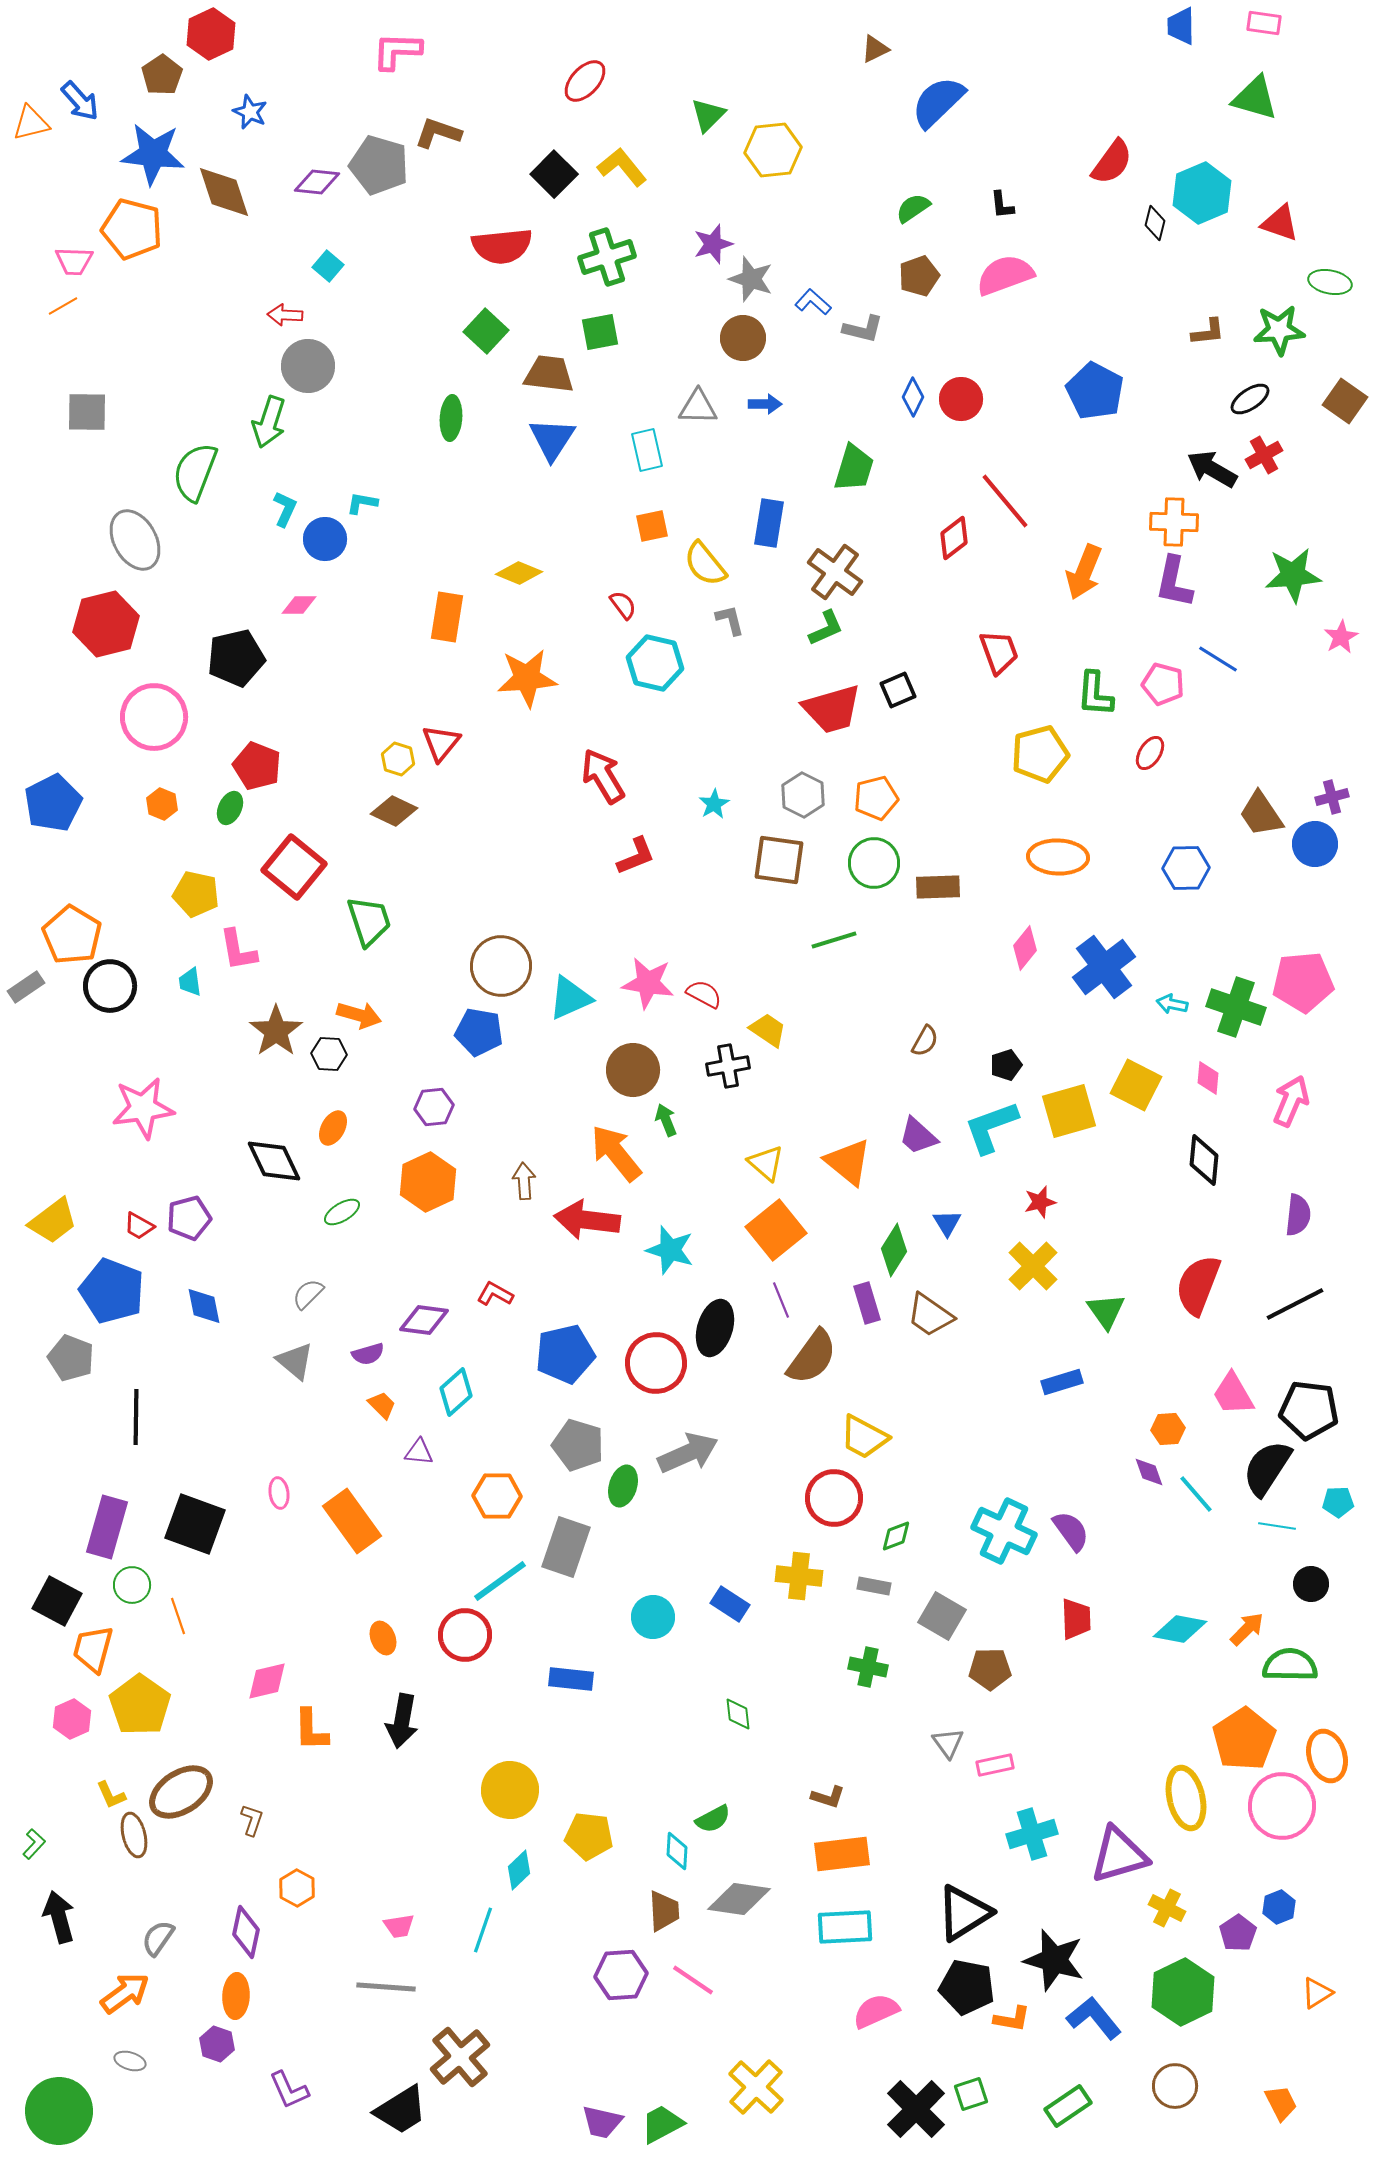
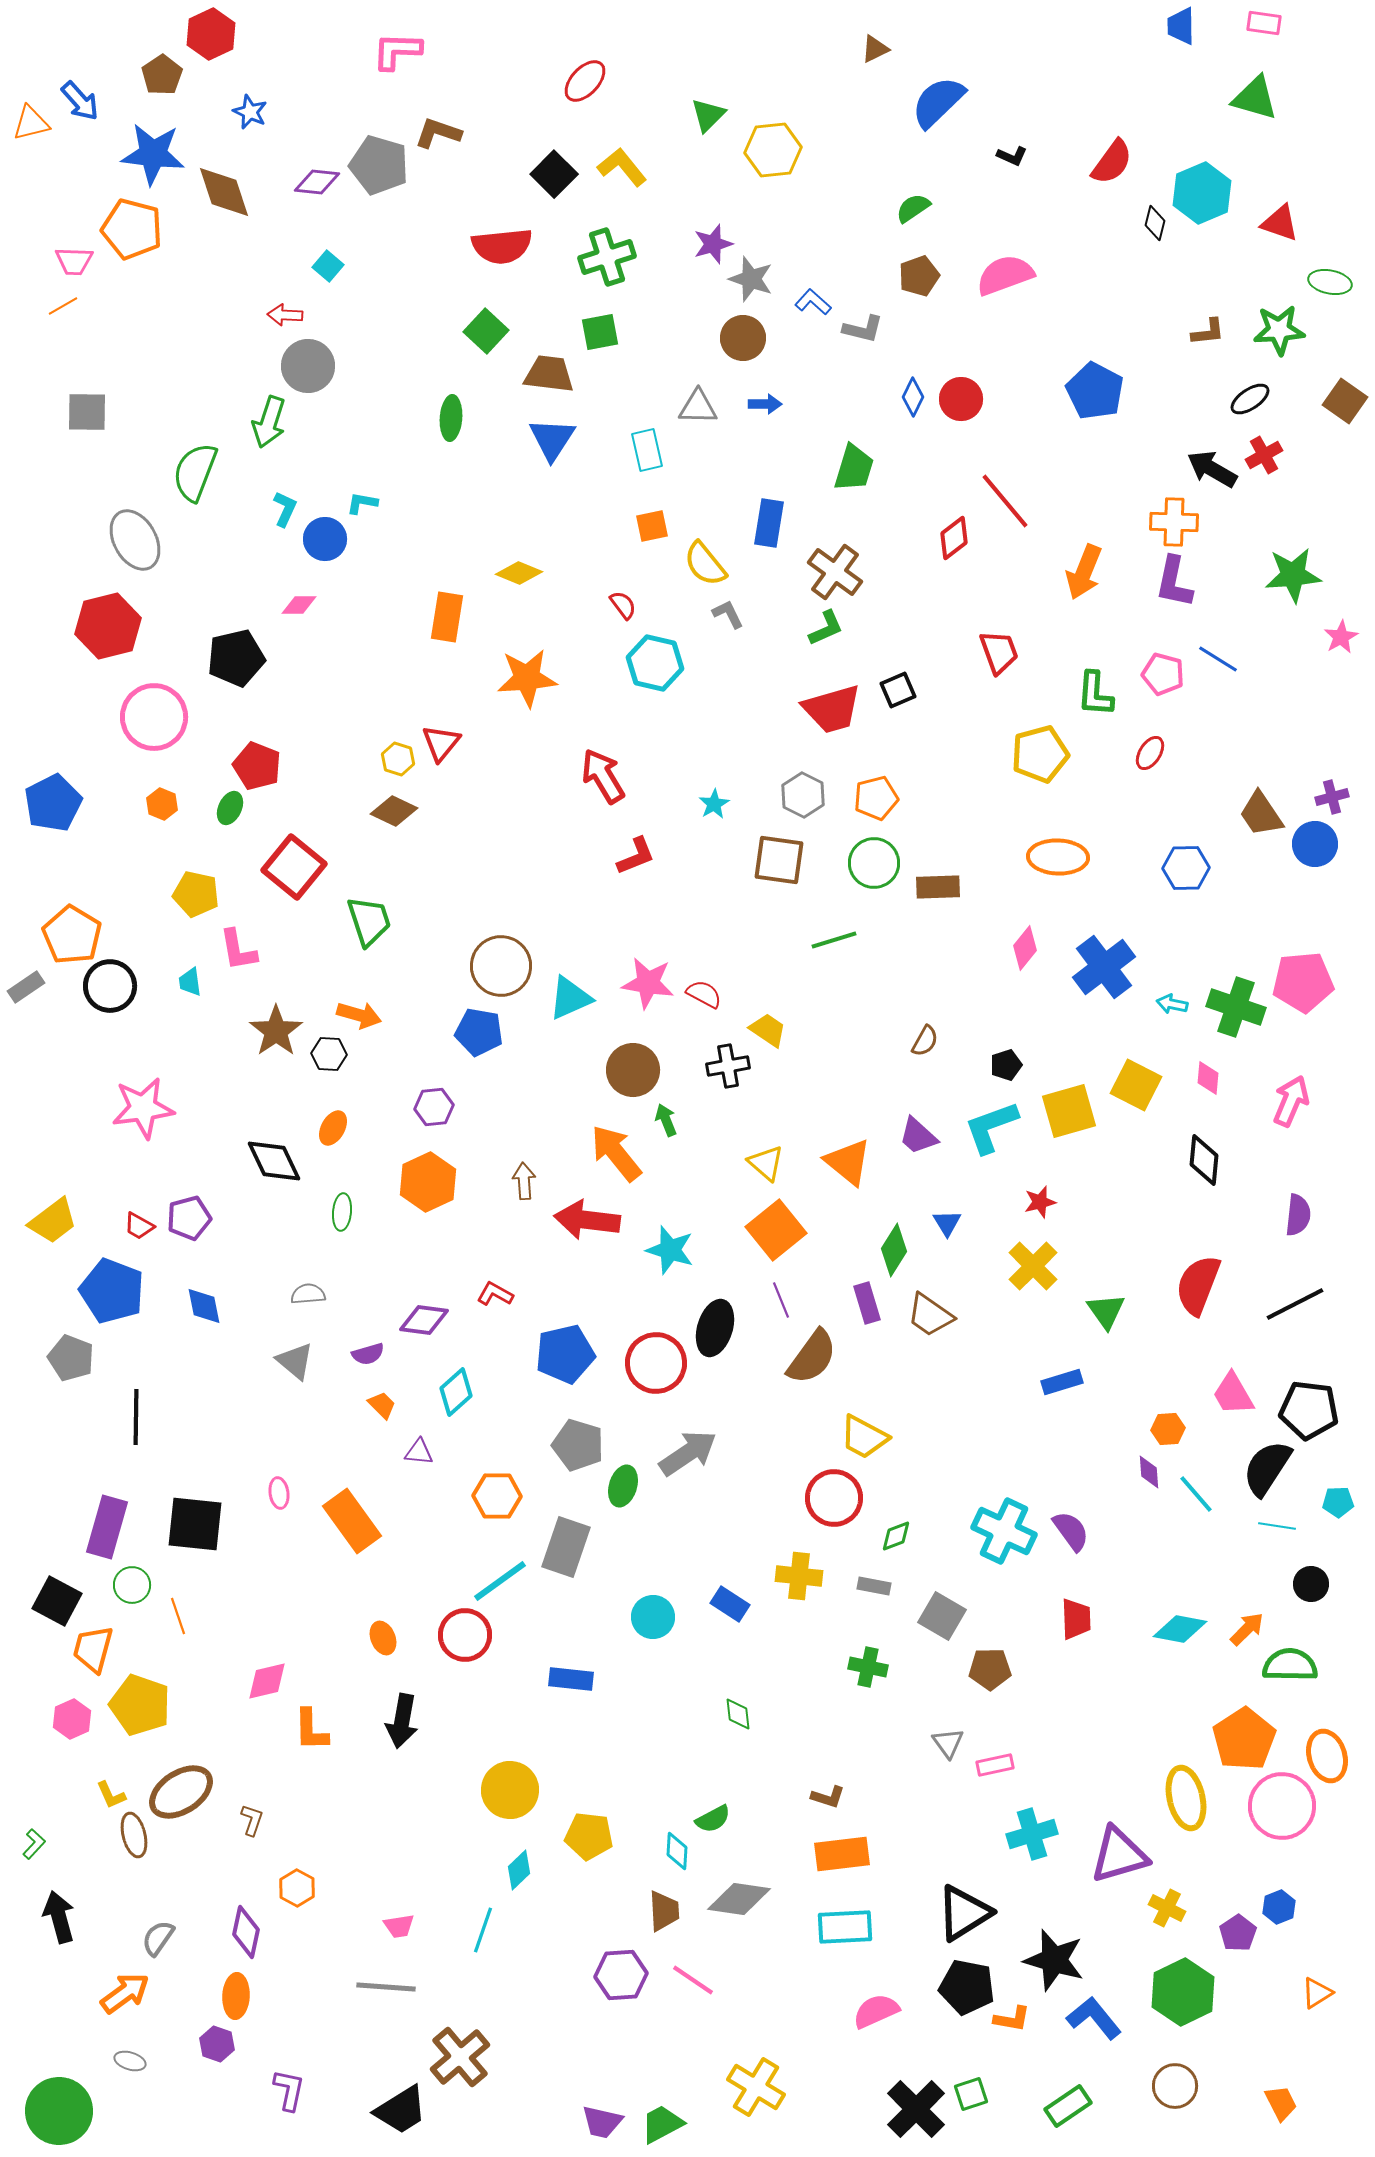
black L-shape at (1002, 205): moved 10 px right, 49 px up; rotated 60 degrees counterclockwise
gray L-shape at (730, 620): moved 2 px left, 6 px up; rotated 12 degrees counterclockwise
red hexagon at (106, 624): moved 2 px right, 2 px down
pink pentagon at (1163, 684): moved 10 px up
green ellipse at (342, 1212): rotated 54 degrees counterclockwise
gray semicircle at (308, 1294): rotated 40 degrees clockwise
gray arrow at (688, 1453): rotated 10 degrees counterclockwise
purple diamond at (1149, 1472): rotated 16 degrees clockwise
black square at (195, 1524): rotated 14 degrees counterclockwise
yellow pentagon at (140, 1705): rotated 16 degrees counterclockwise
yellow cross at (756, 2087): rotated 12 degrees counterclockwise
purple L-shape at (289, 2090): rotated 144 degrees counterclockwise
